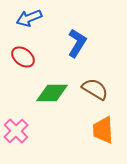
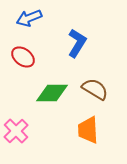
orange trapezoid: moved 15 px left
